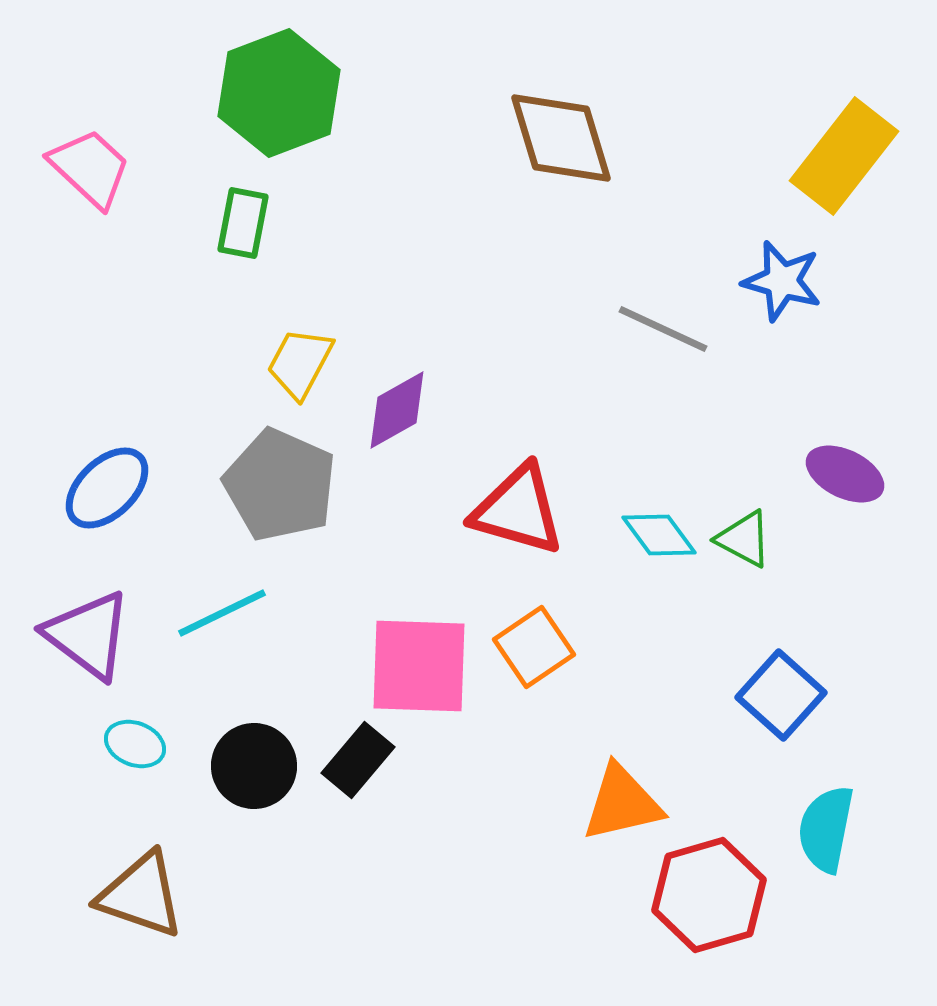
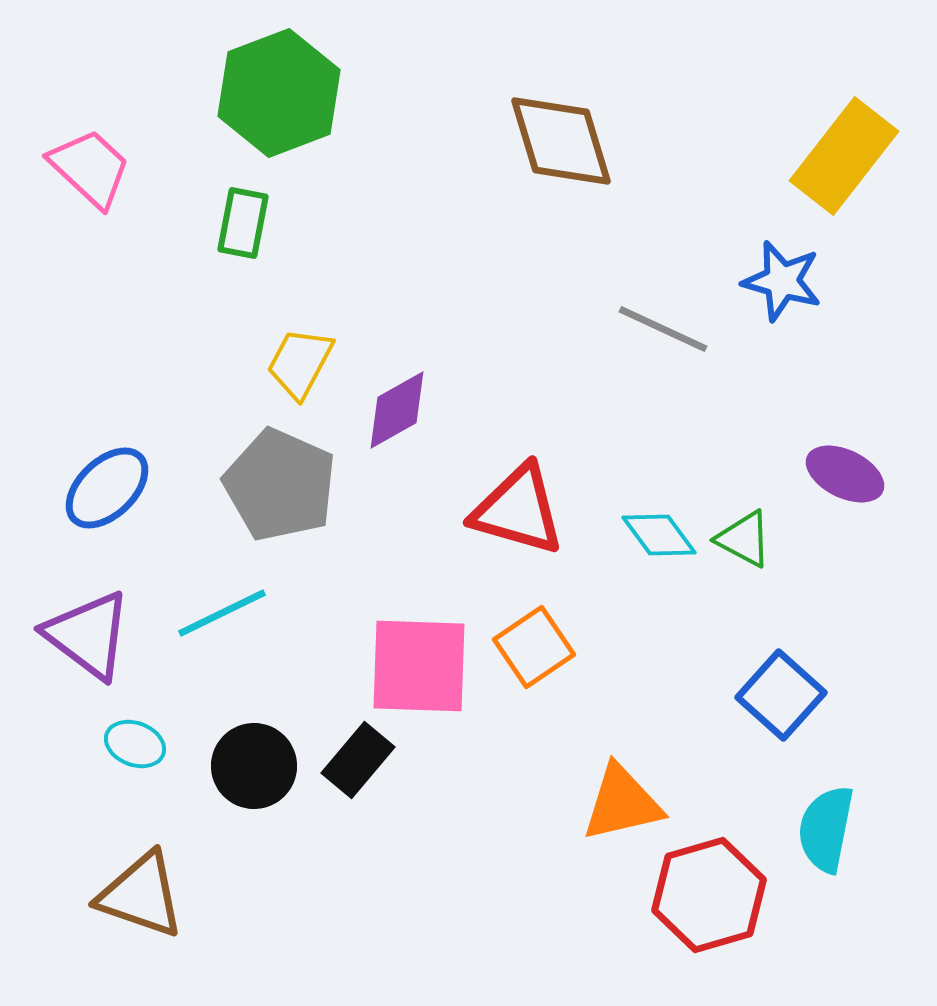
brown diamond: moved 3 px down
